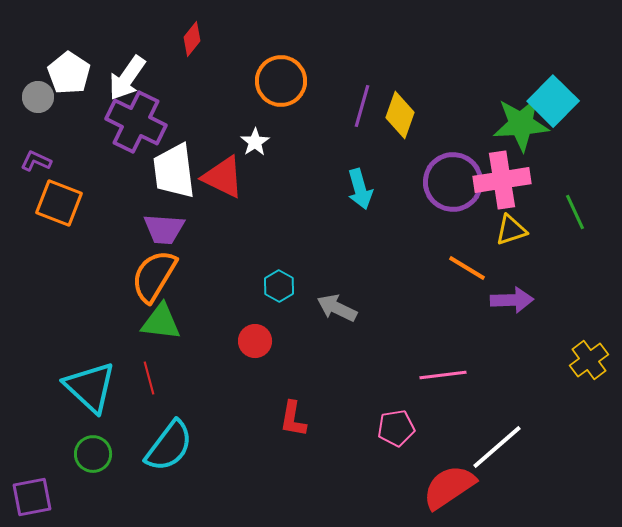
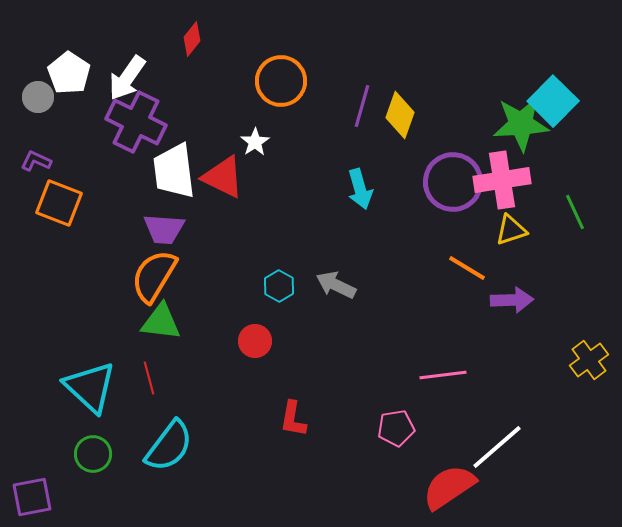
gray arrow: moved 1 px left, 23 px up
